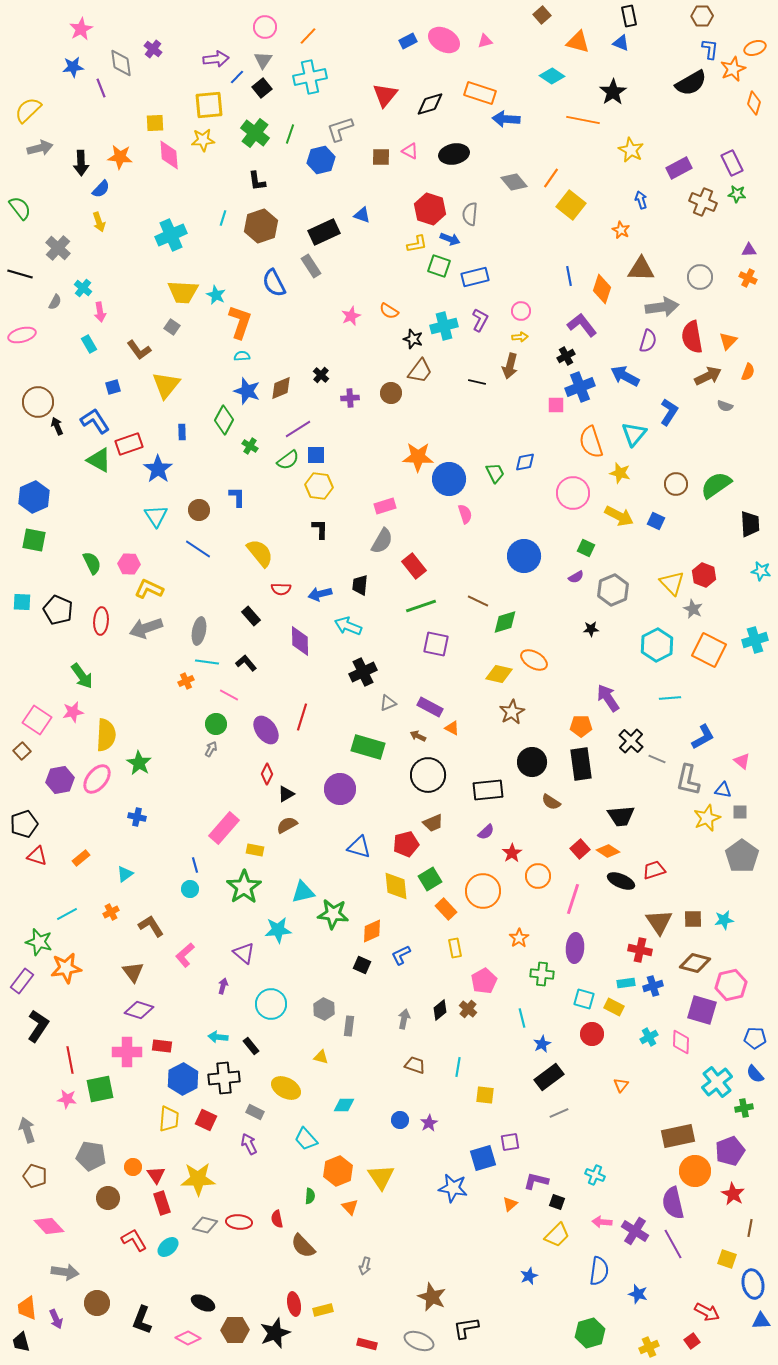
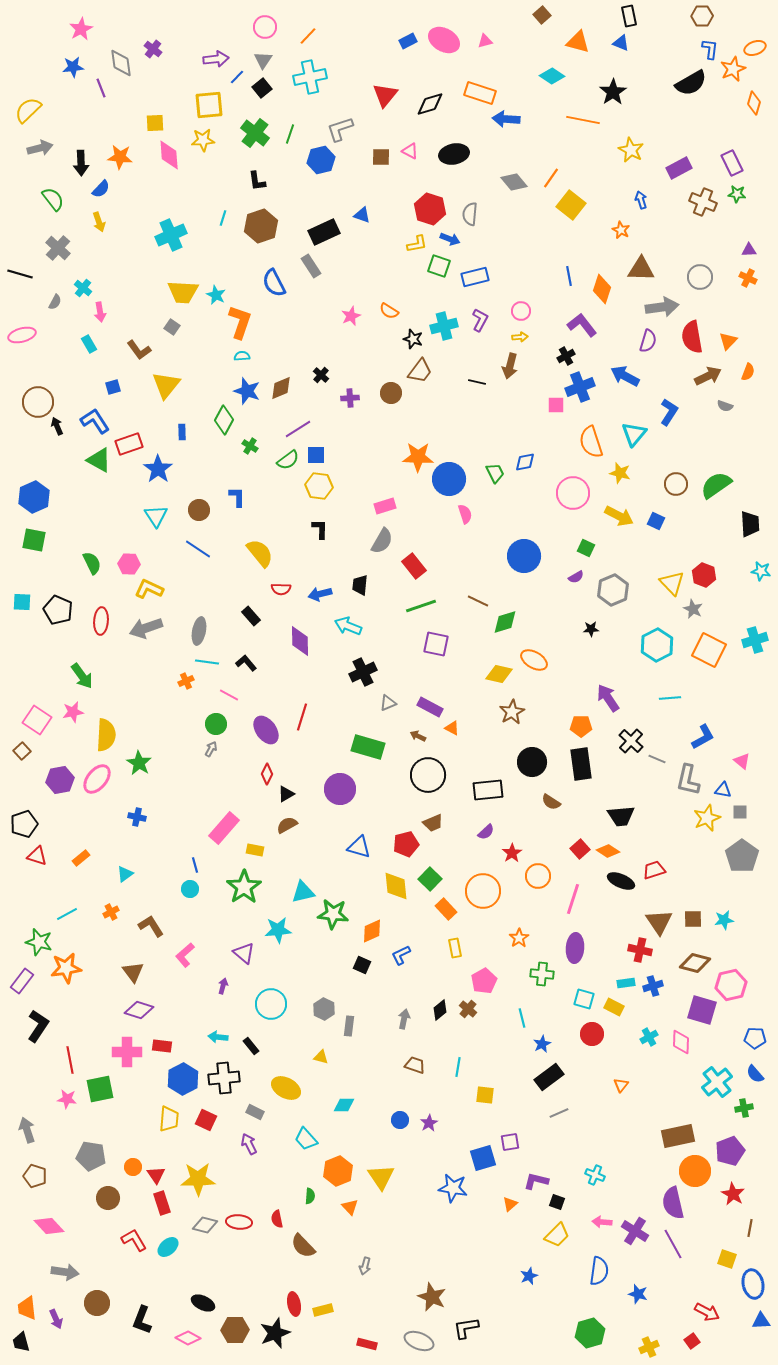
green semicircle at (20, 208): moved 33 px right, 9 px up
green square at (430, 879): rotated 15 degrees counterclockwise
